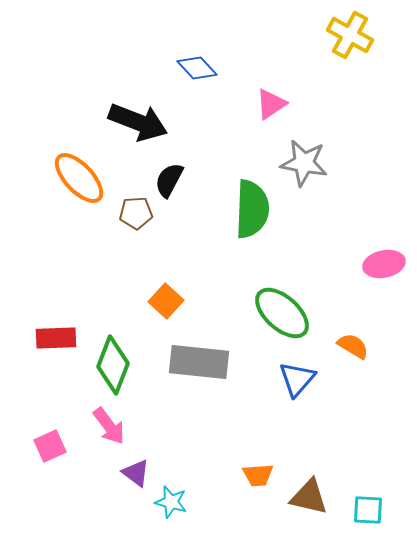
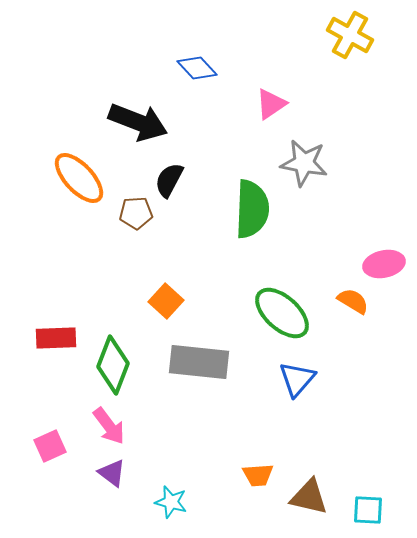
orange semicircle: moved 45 px up
purple triangle: moved 24 px left
